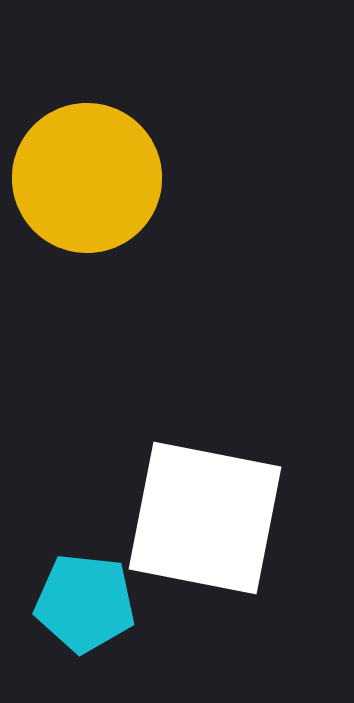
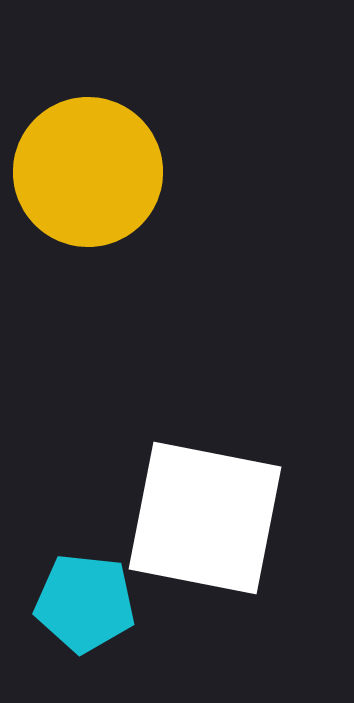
yellow circle: moved 1 px right, 6 px up
